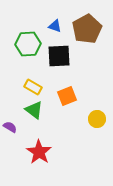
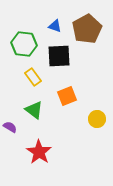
green hexagon: moved 4 px left; rotated 10 degrees clockwise
yellow rectangle: moved 10 px up; rotated 24 degrees clockwise
